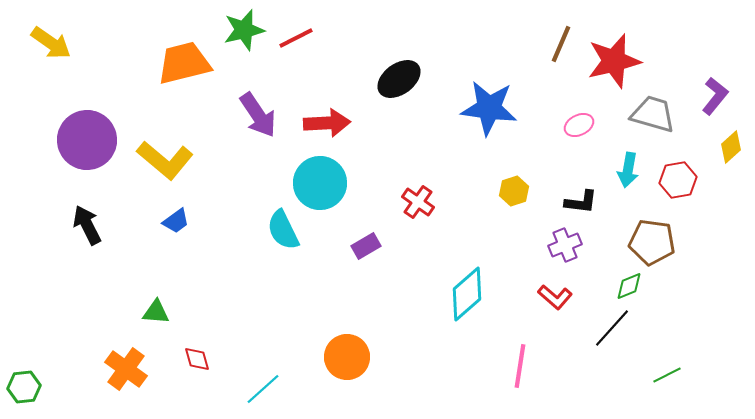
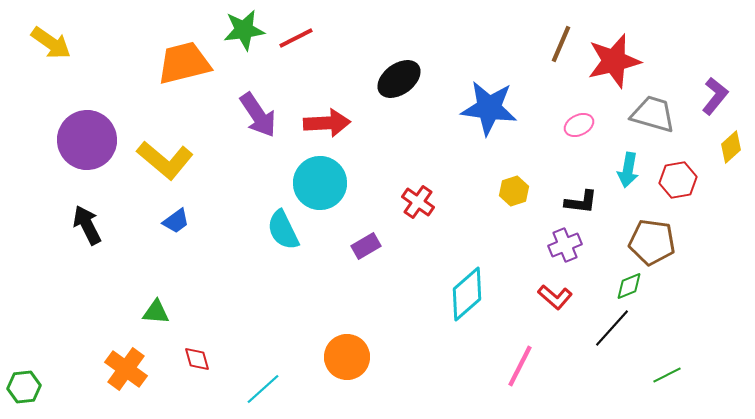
green star: rotated 6 degrees clockwise
pink line: rotated 18 degrees clockwise
